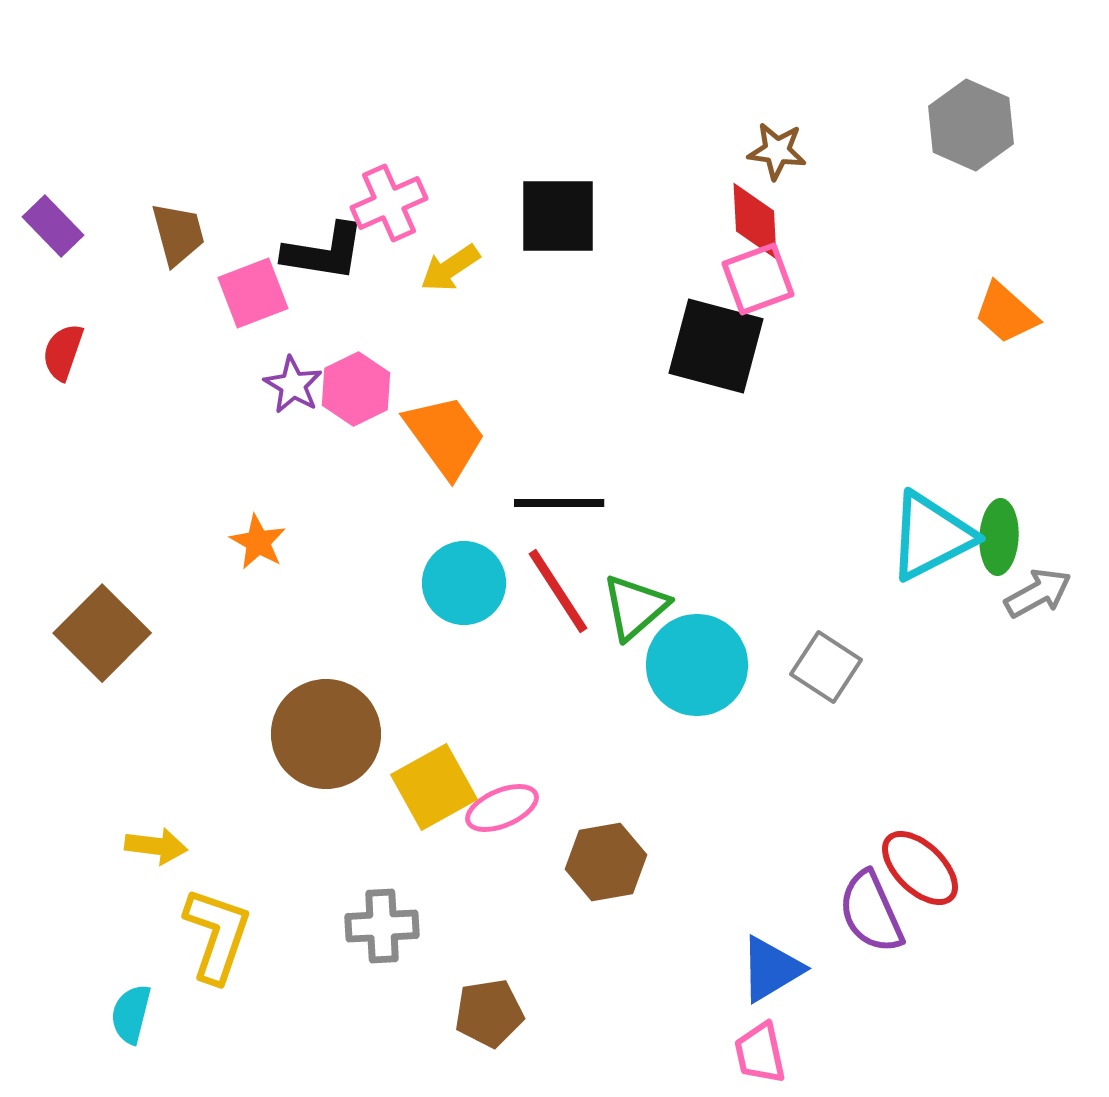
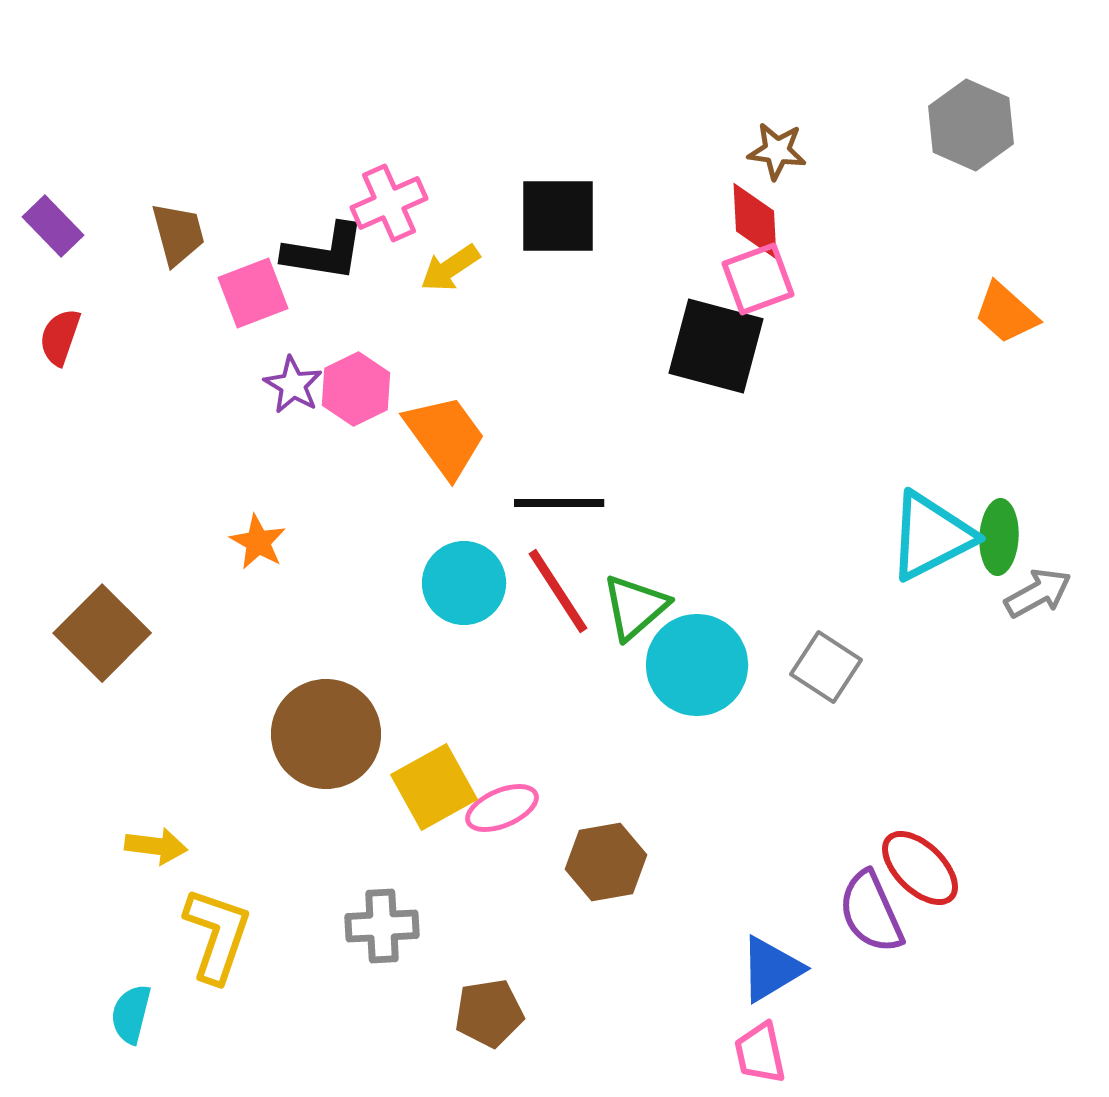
red semicircle at (63, 352): moved 3 px left, 15 px up
